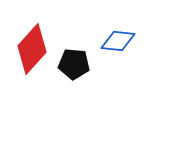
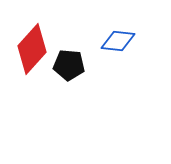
black pentagon: moved 5 px left, 1 px down
